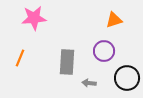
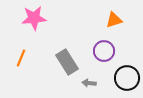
orange line: moved 1 px right
gray rectangle: rotated 35 degrees counterclockwise
